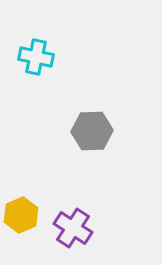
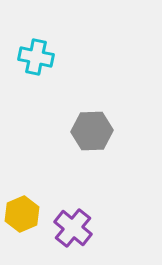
yellow hexagon: moved 1 px right, 1 px up
purple cross: rotated 6 degrees clockwise
